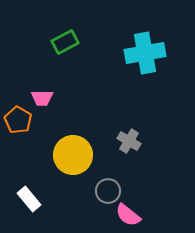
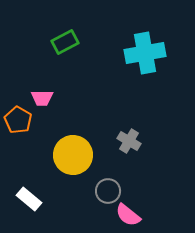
white rectangle: rotated 10 degrees counterclockwise
